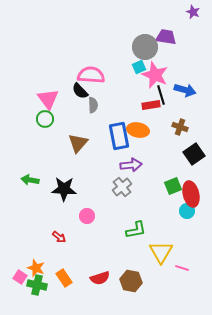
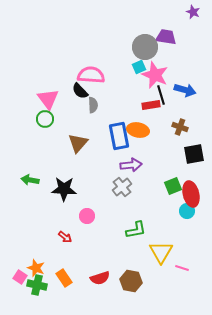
black square: rotated 25 degrees clockwise
red arrow: moved 6 px right
